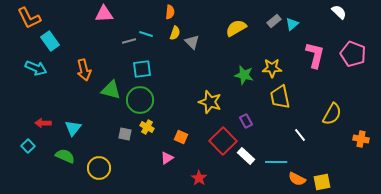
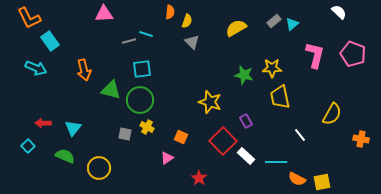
yellow semicircle at (175, 33): moved 12 px right, 12 px up
